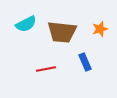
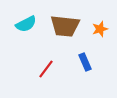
brown trapezoid: moved 3 px right, 6 px up
red line: rotated 42 degrees counterclockwise
